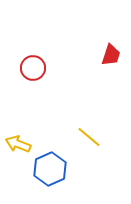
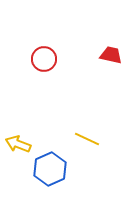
red trapezoid: rotated 95 degrees counterclockwise
red circle: moved 11 px right, 9 px up
yellow line: moved 2 px left, 2 px down; rotated 15 degrees counterclockwise
